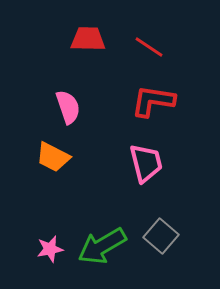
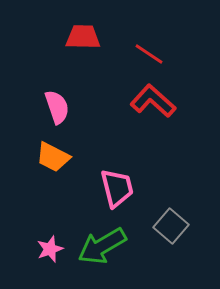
red trapezoid: moved 5 px left, 2 px up
red line: moved 7 px down
red L-shape: rotated 33 degrees clockwise
pink semicircle: moved 11 px left
pink trapezoid: moved 29 px left, 25 px down
gray square: moved 10 px right, 10 px up
pink star: rotated 8 degrees counterclockwise
